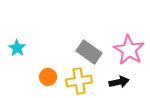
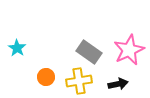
pink star: rotated 16 degrees clockwise
orange circle: moved 2 px left
black arrow: moved 1 px left, 2 px down
